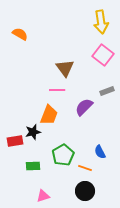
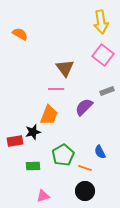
pink line: moved 1 px left, 1 px up
